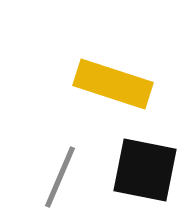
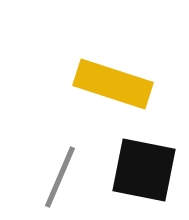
black square: moved 1 px left
